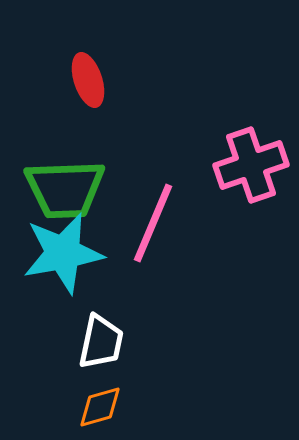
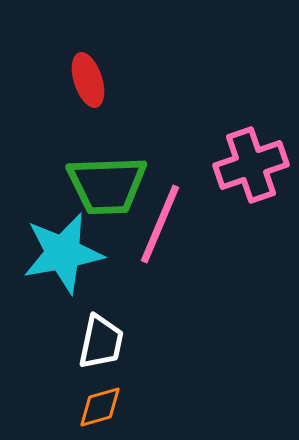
green trapezoid: moved 42 px right, 4 px up
pink line: moved 7 px right, 1 px down
